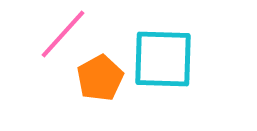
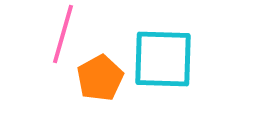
pink line: rotated 26 degrees counterclockwise
